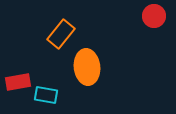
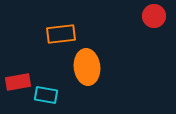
orange rectangle: rotated 44 degrees clockwise
